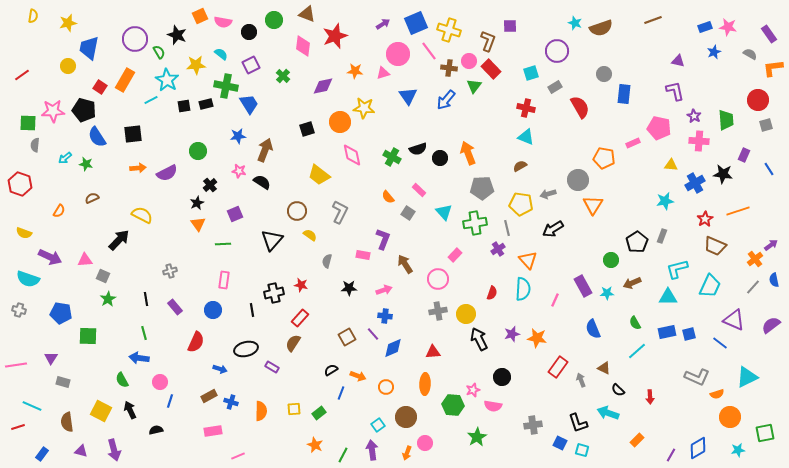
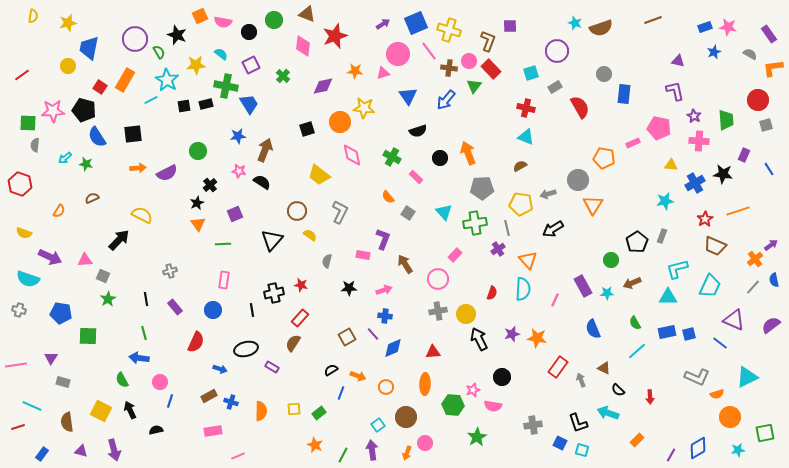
black semicircle at (418, 149): moved 18 px up
pink rectangle at (419, 190): moved 3 px left, 13 px up
